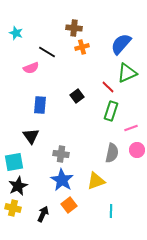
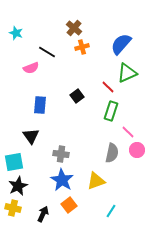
brown cross: rotated 35 degrees clockwise
pink line: moved 3 px left, 4 px down; rotated 64 degrees clockwise
cyan line: rotated 32 degrees clockwise
